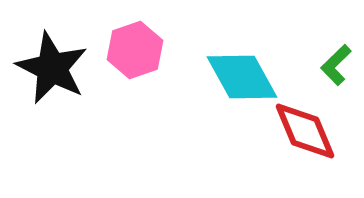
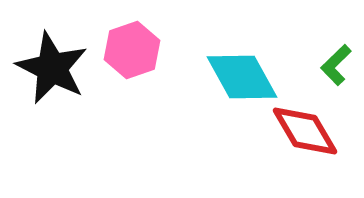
pink hexagon: moved 3 px left
red diamond: rotated 8 degrees counterclockwise
